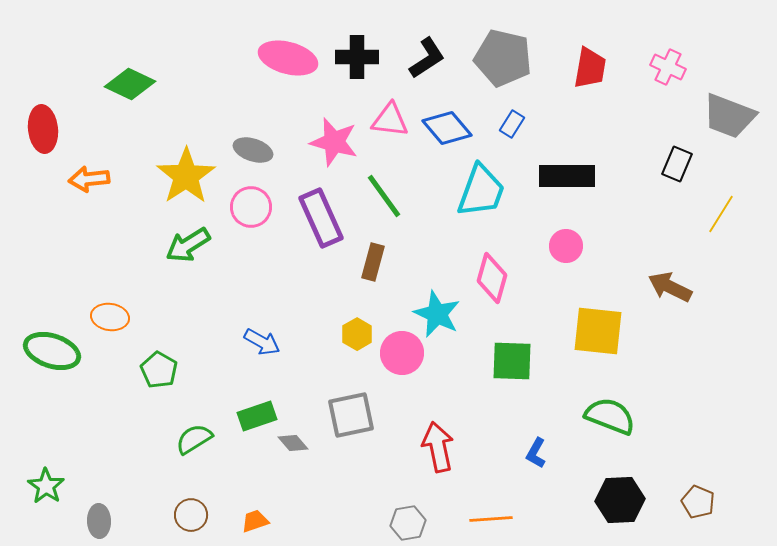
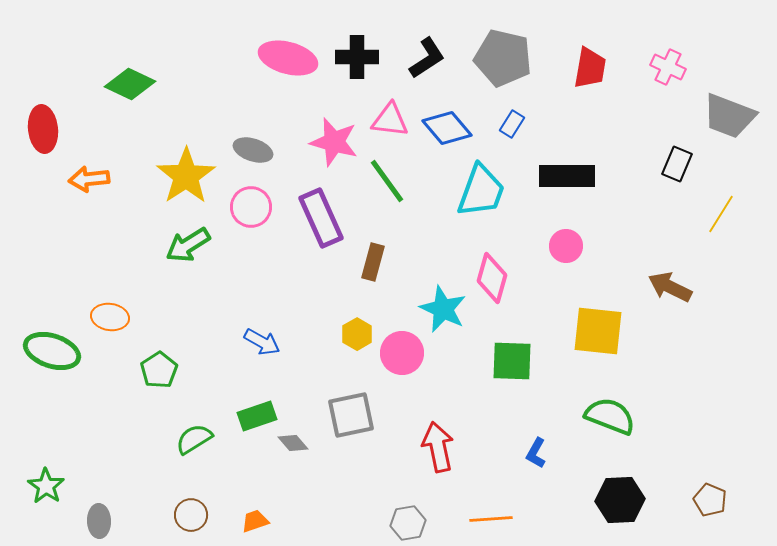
green line at (384, 196): moved 3 px right, 15 px up
cyan star at (437, 314): moved 6 px right, 5 px up
green pentagon at (159, 370): rotated 9 degrees clockwise
brown pentagon at (698, 502): moved 12 px right, 2 px up
